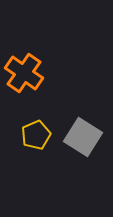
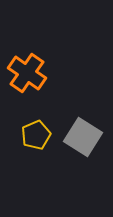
orange cross: moved 3 px right
